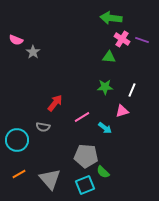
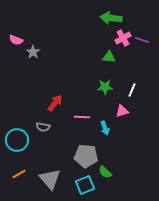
pink cross: moved 1 px right, 1 px up; rotated 28 degrees clockwise
pink line: rotated 35 degrees clockwise
cyan arrow: rotated 32 degrees clockwise
green semicircle: moved 2 px right
